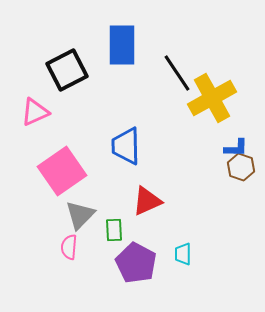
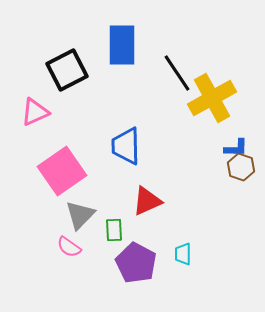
pink semicircle: rotated 60 degrees counterclockwise
